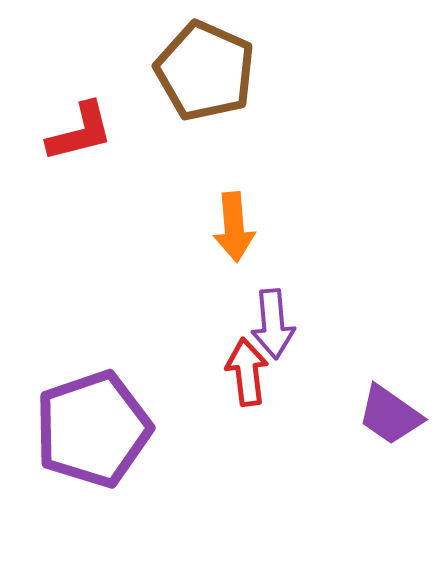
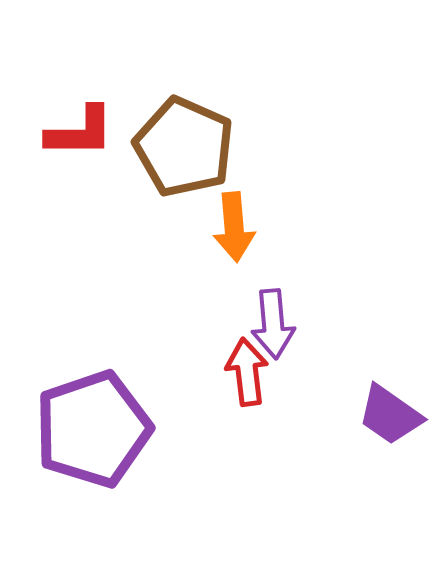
brown pentagon: moved 21 px left, 76 px down
red L-shape: rotated 14 degrees clockwise
